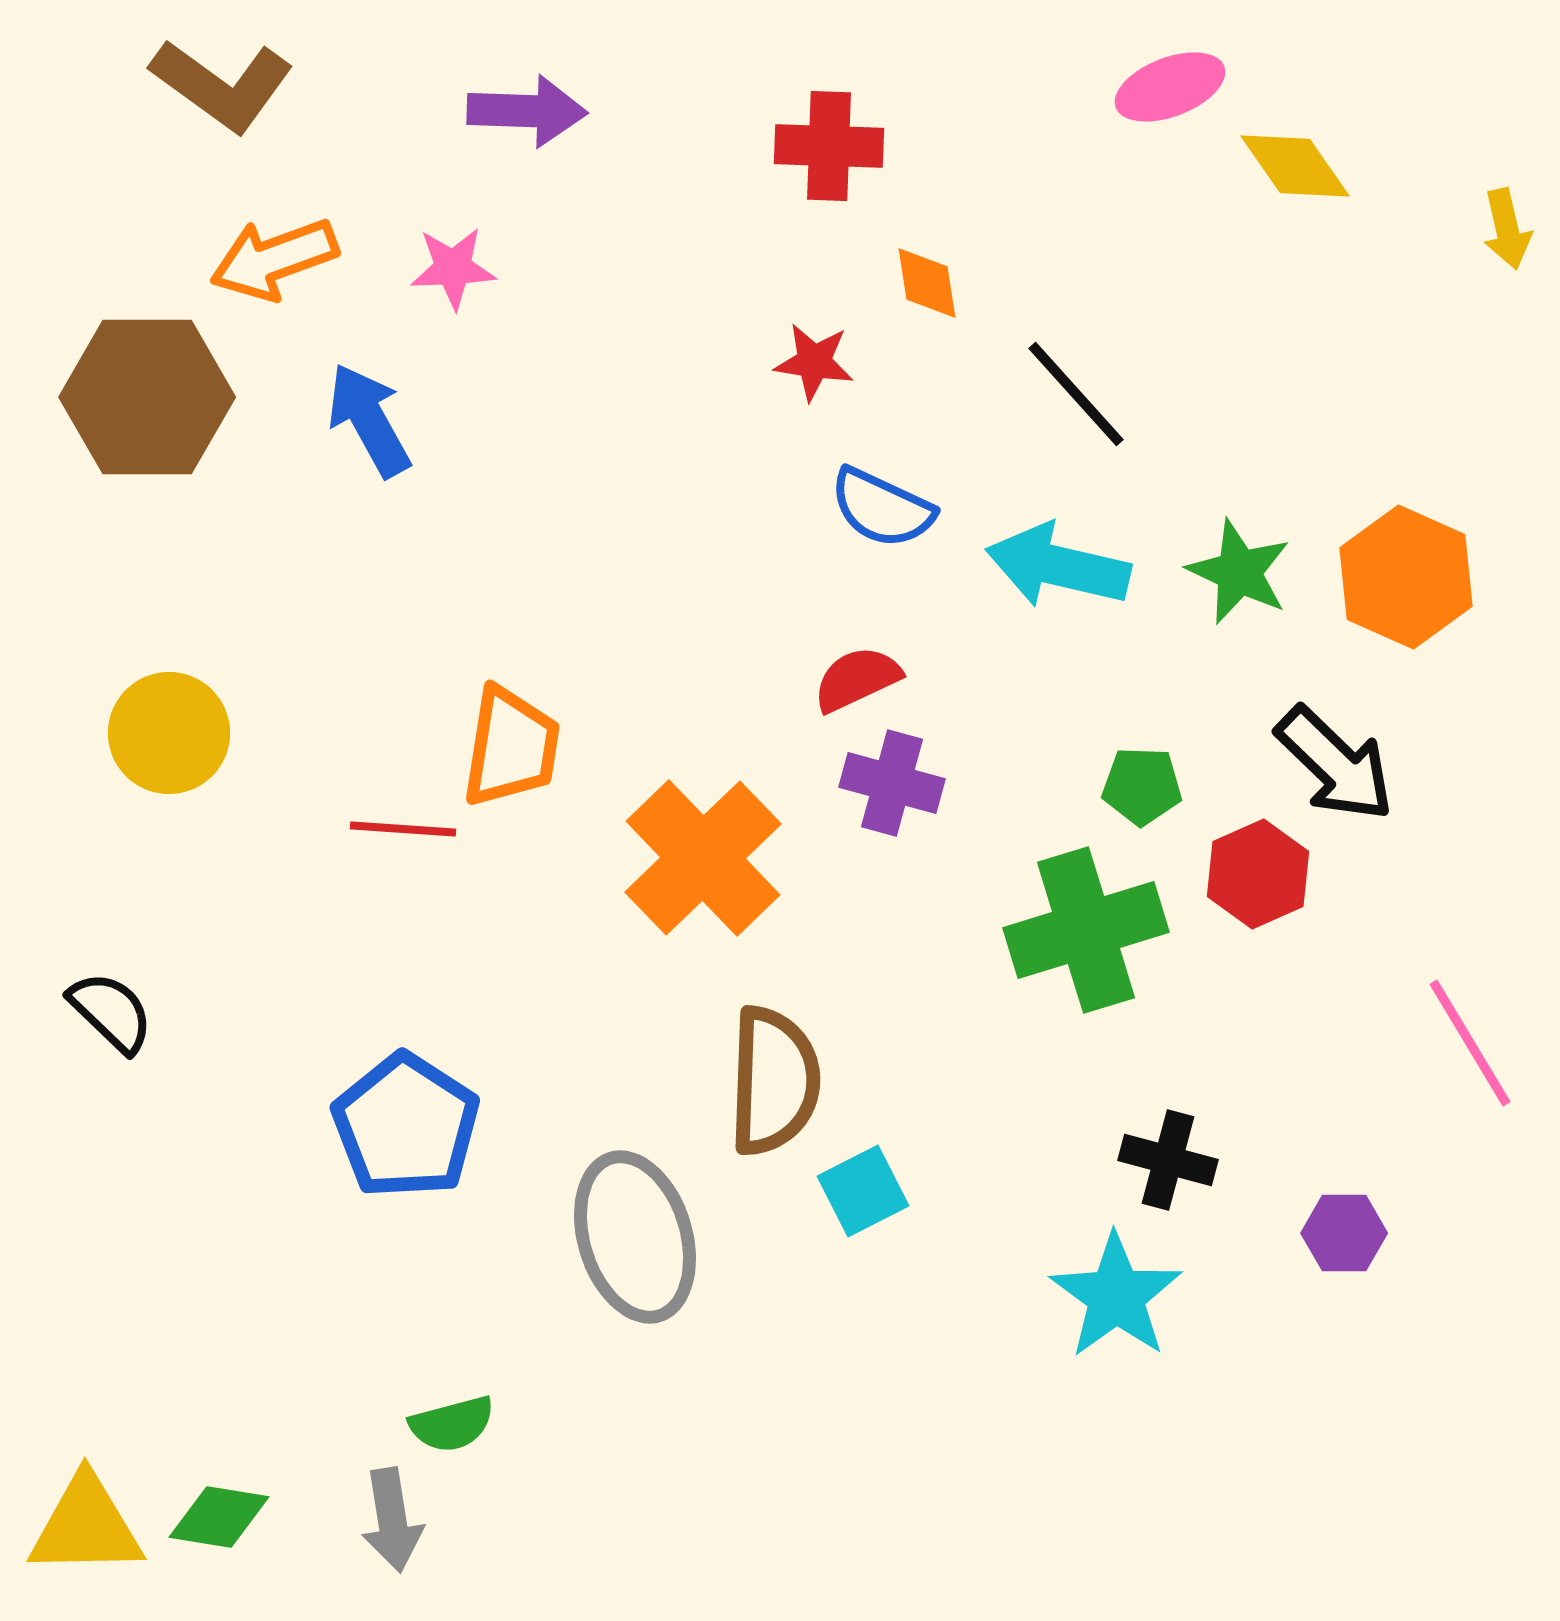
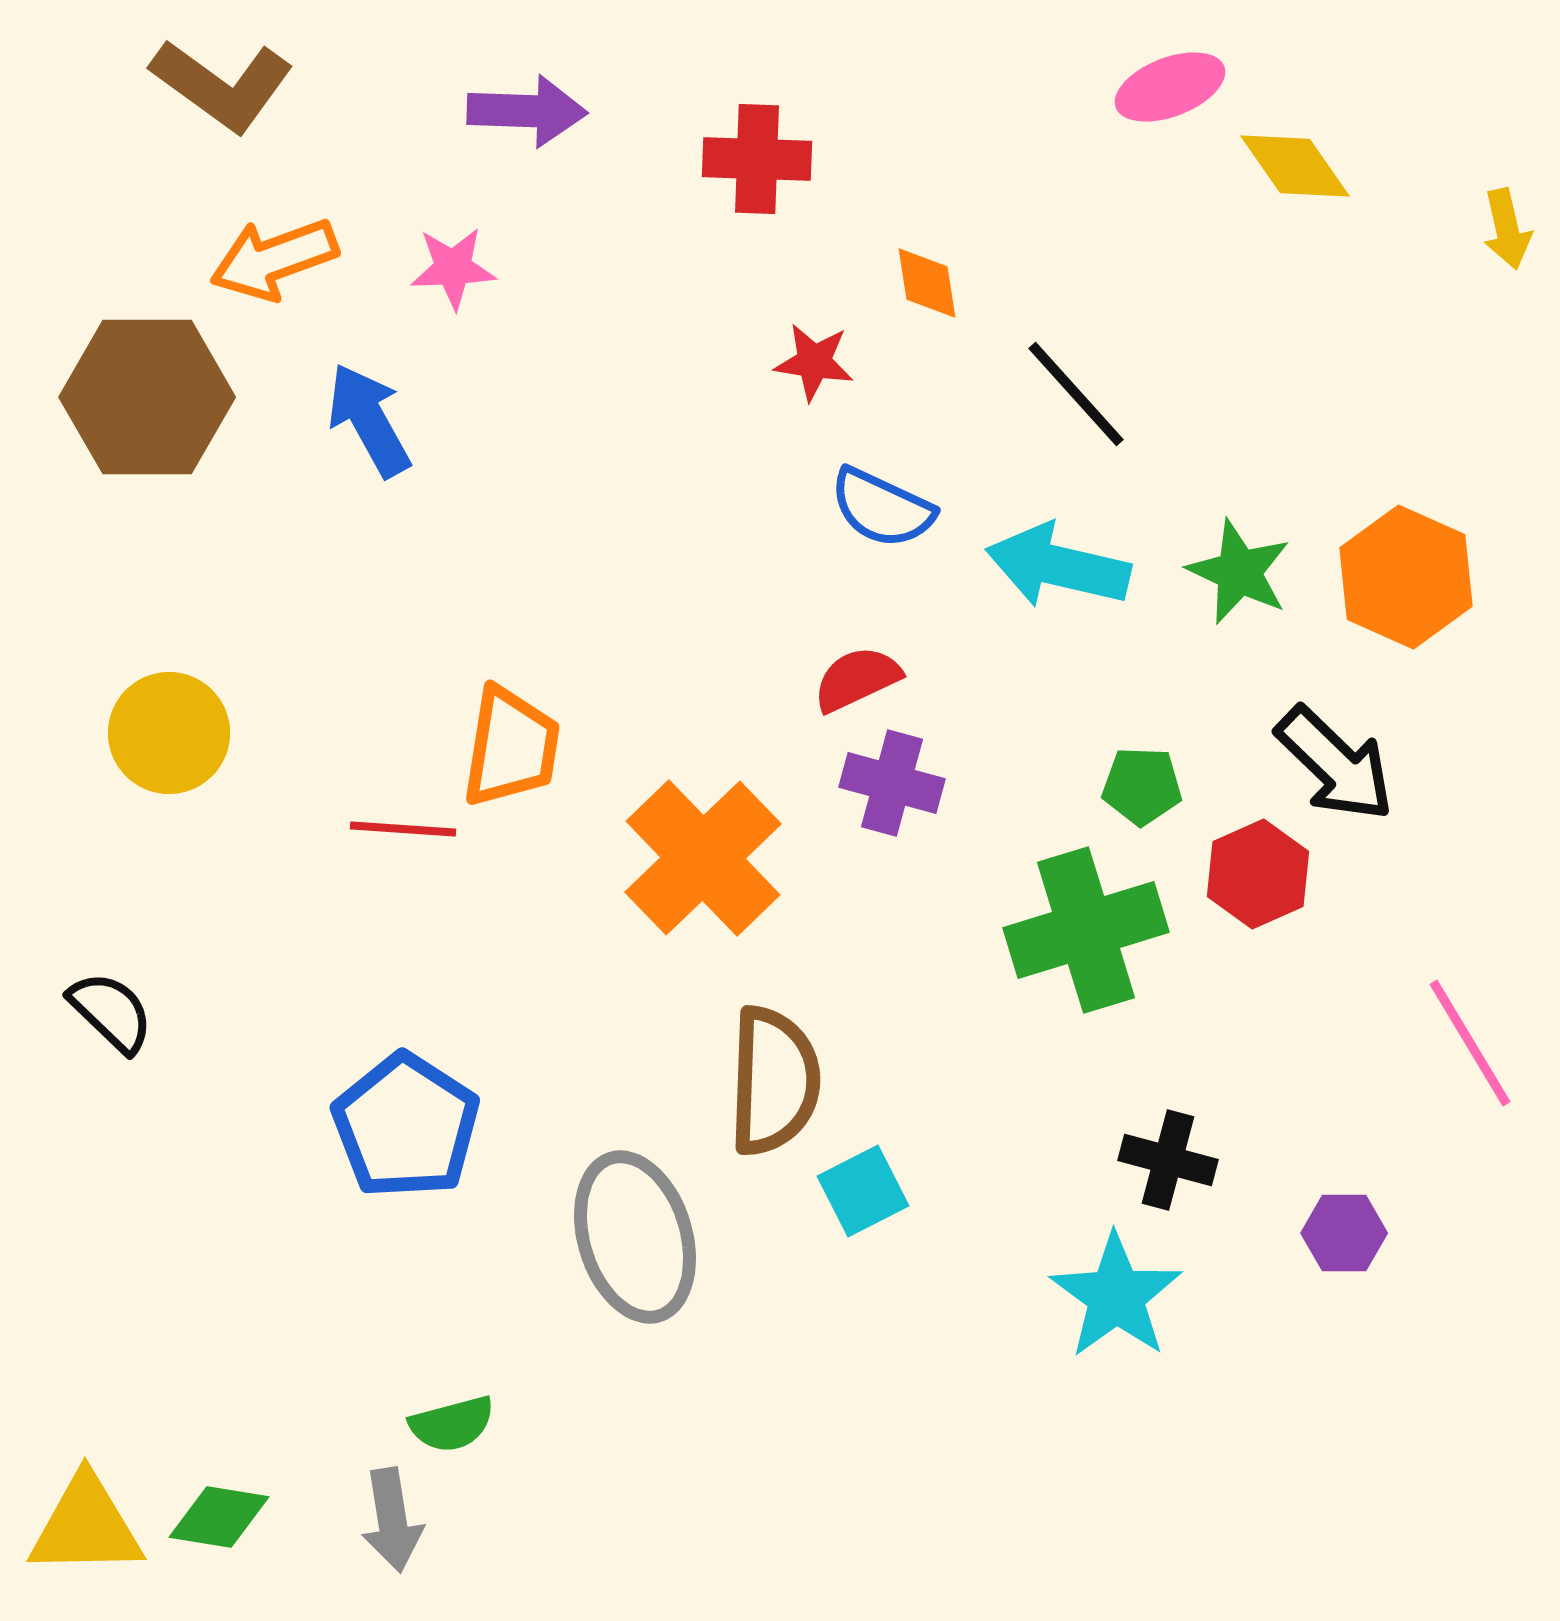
red cross: moved 72 px left, 13 px down
